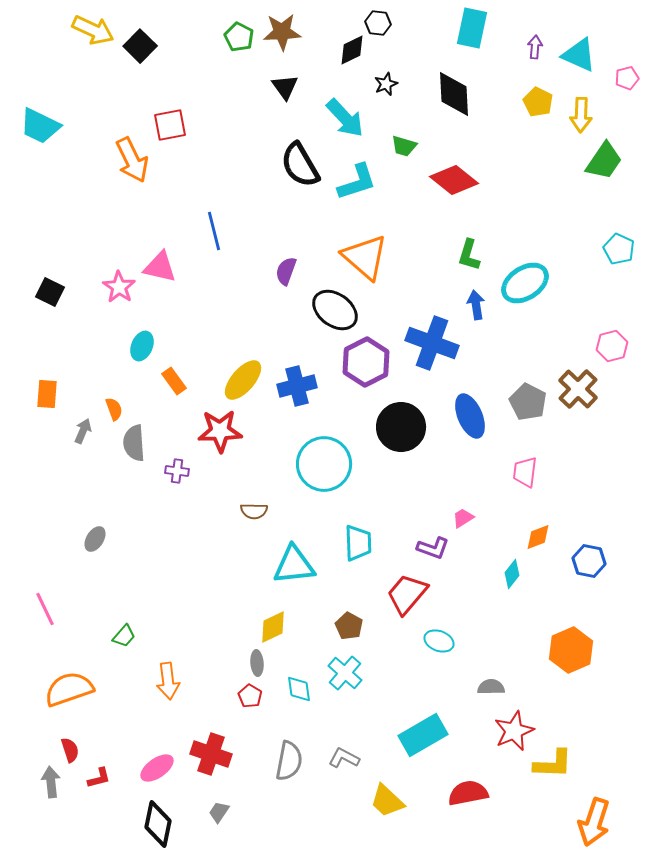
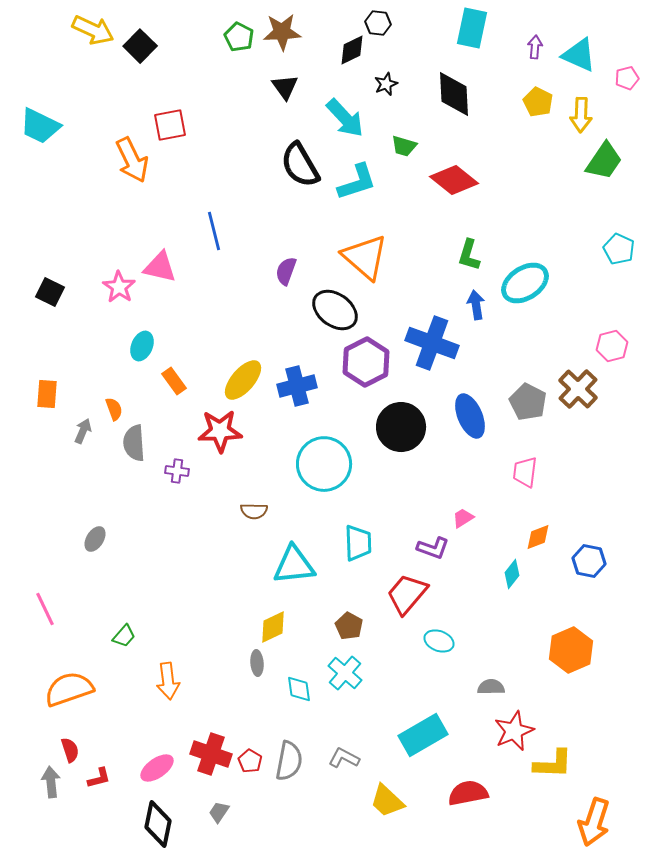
red pentagon at (250, 696): moved 65 px down
